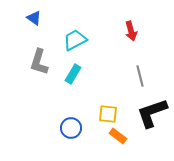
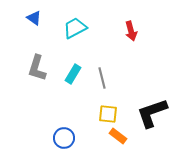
cyan trapezoid: moved 12 px up
gray L-shape: moved 2 px left, 6 px down
gray line: moved 38 px left, 2 px down
blue circle: moved 7 px left, 10 px down
